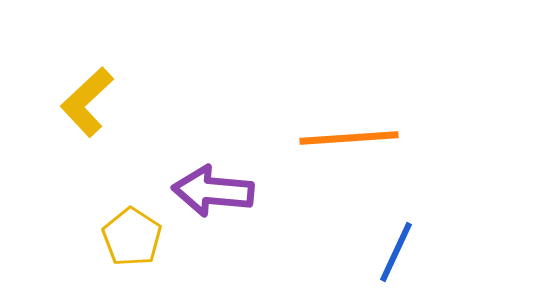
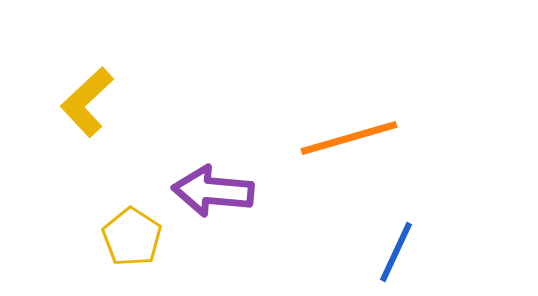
orange line: rotated 12 degrees counterclockwise
